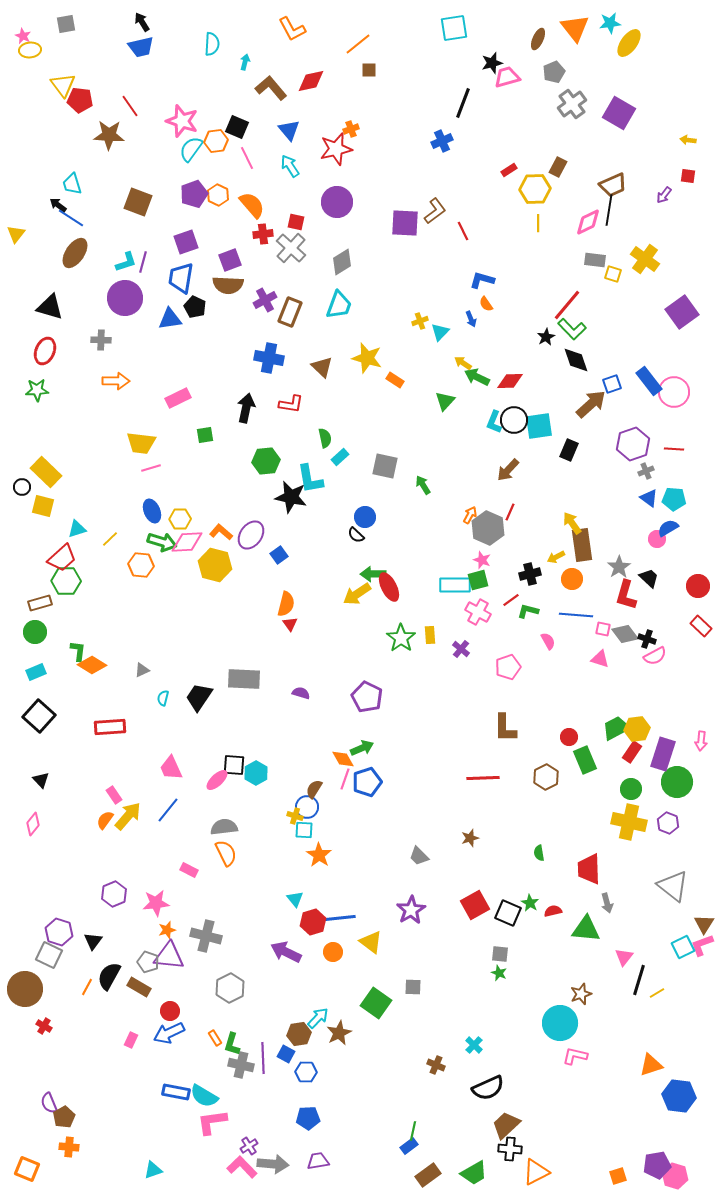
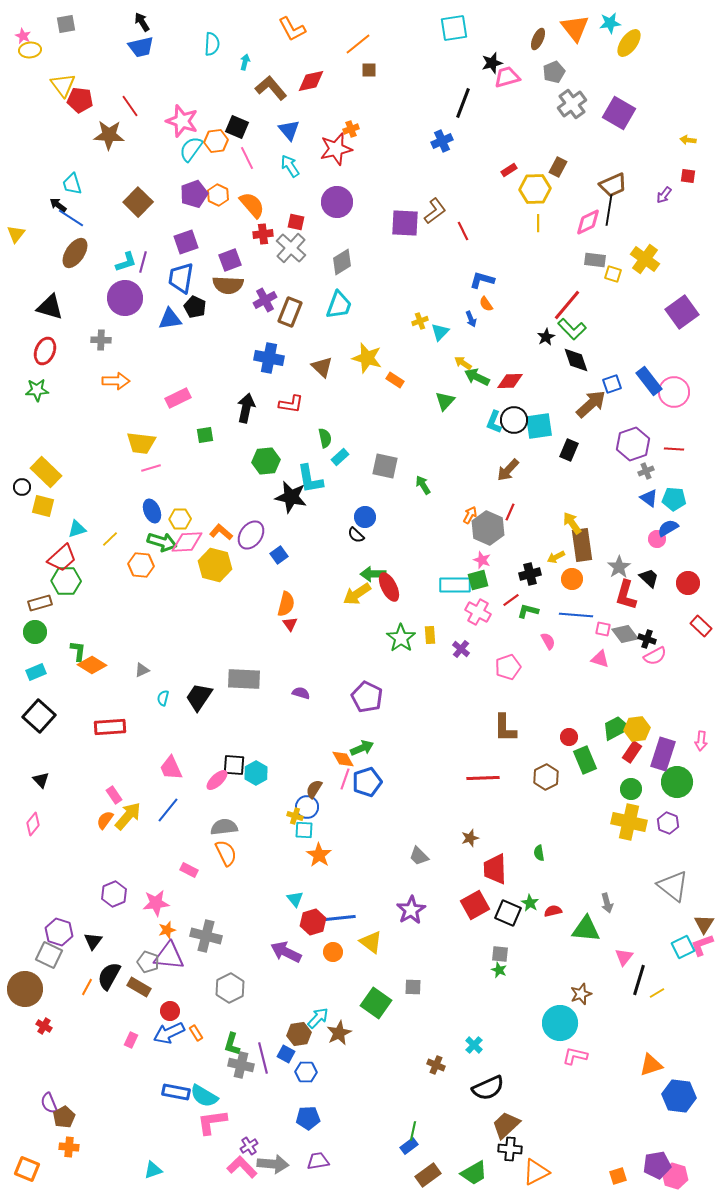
brown square at (138, 202): rotated 24 degrees clockwise
red circle at (698, 586): moved 10 px left, 3 px up
red trapezoid at (589, 869): moved 94 px left
green star at (499, 973): moved 3 px up
orange rectangle at (215, 1038): moved 19 px left, 5 px up
purple line at (263, 1058): rotated 12 degrees counterclockwise
